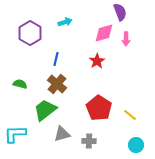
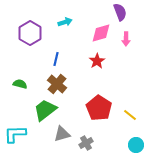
pink diamond: moved 3 px left
gray cross: moved 3 px left, 2 px down; rotated 32 degrees counterclockwise
